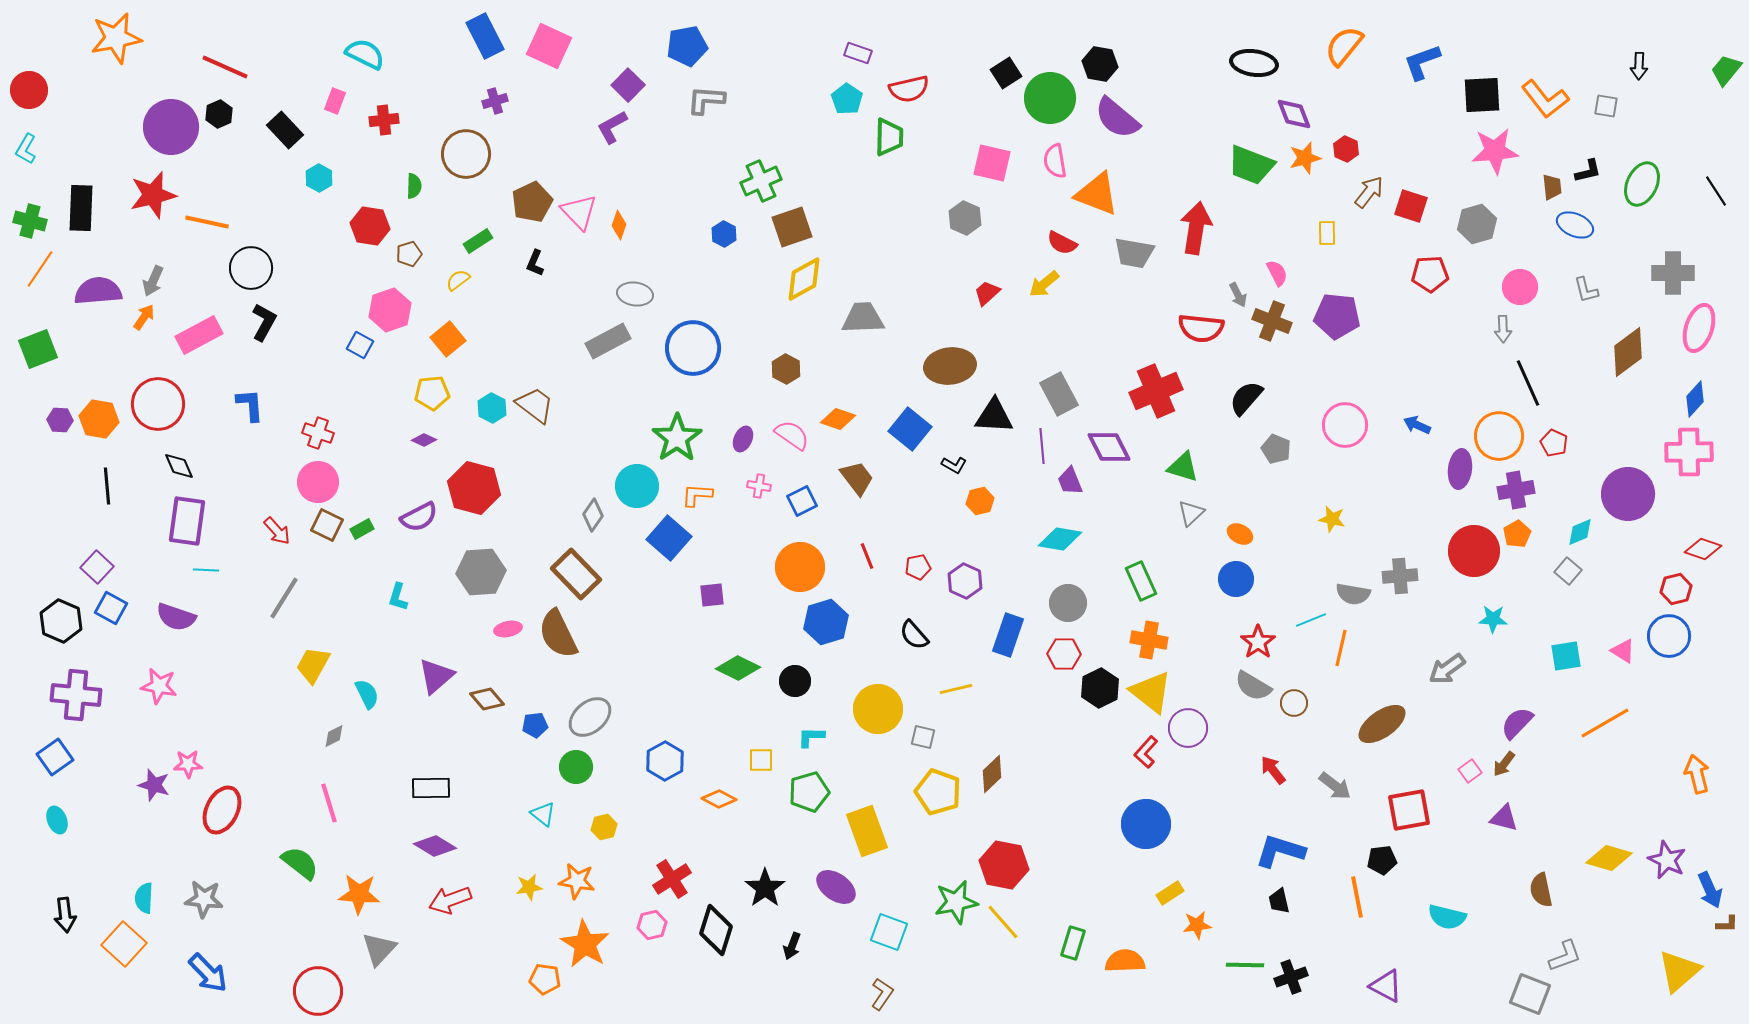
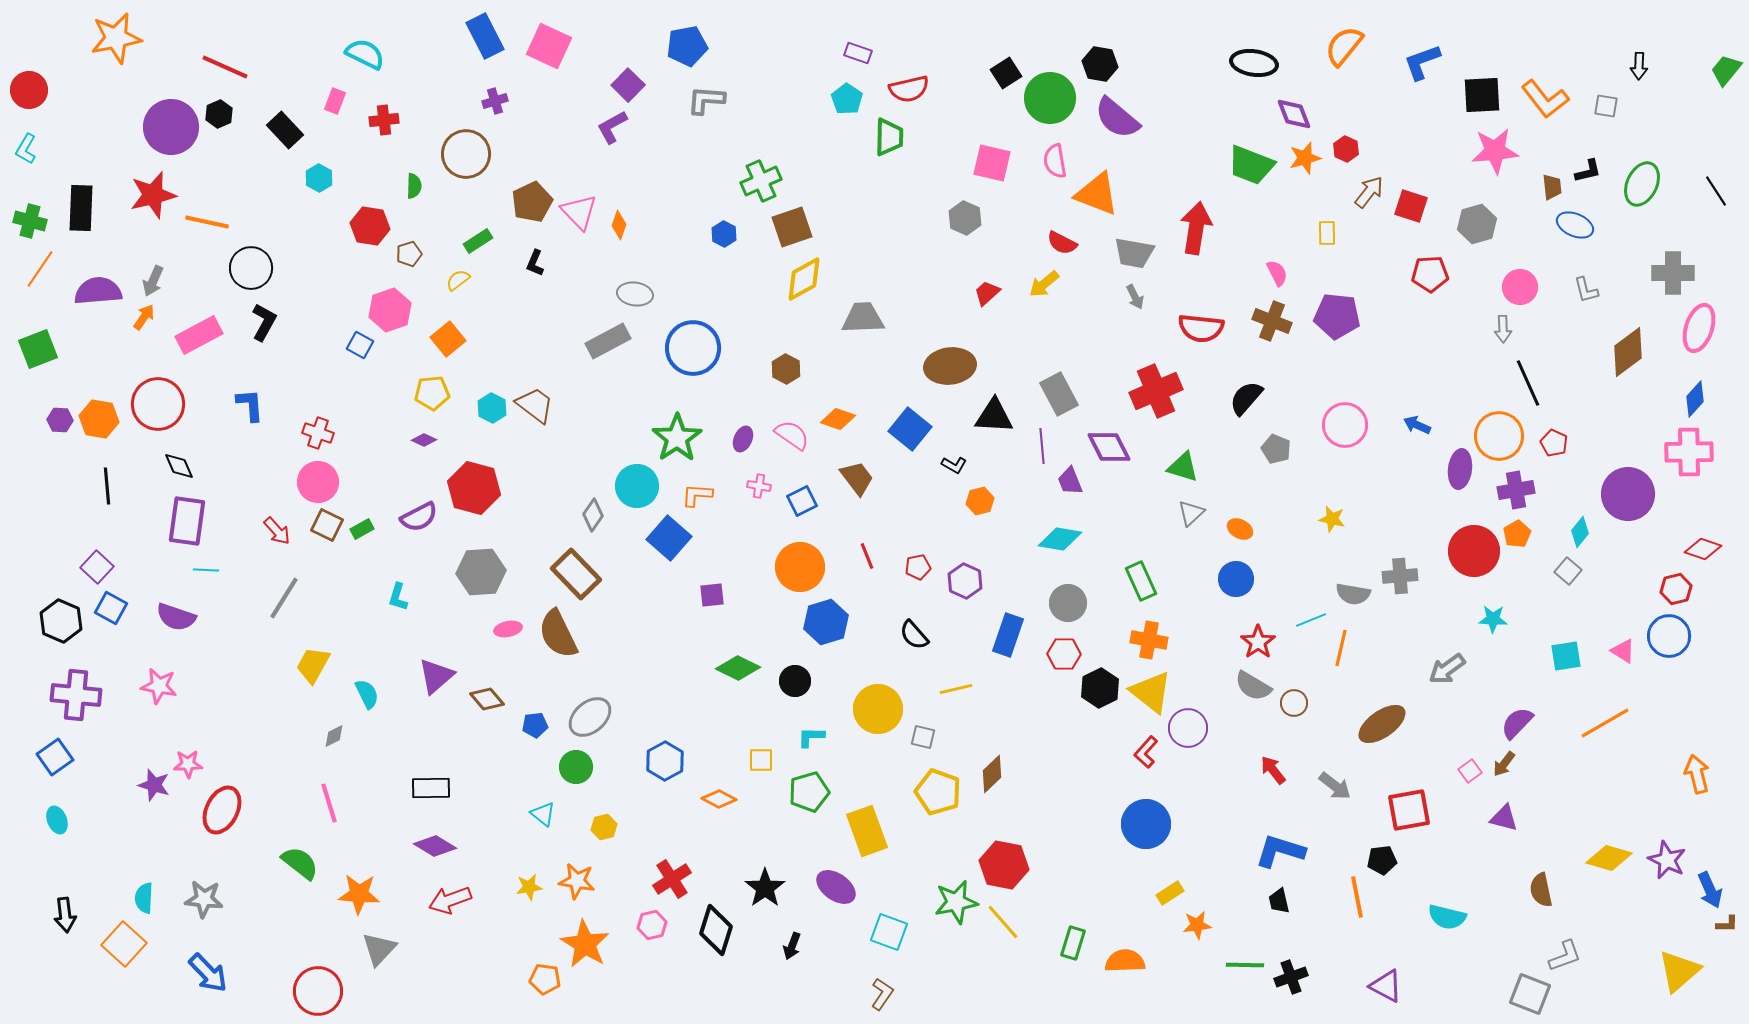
gray arrow at (1238, 295): moved 103 px left, 2 px down
cyan diamond at (1580, 532): rotated 28 degrees counterclockwise
orange ellipse at (1240, 534): moved 5 px up
